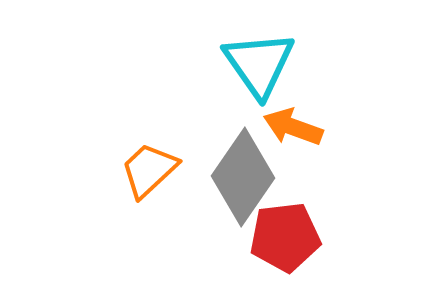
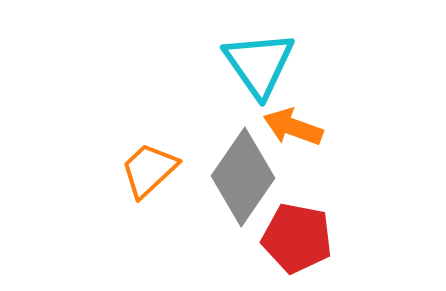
red pentagon: moved 12 px right, 1 px down; rotated 18 degrees clockwise
